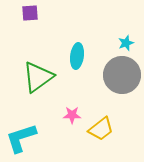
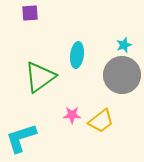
cyan star: moved 2 px left, 2 px down
cyan ellipse: moved 1 px up
green triangle: moved 2 px right
yellow trapezoid: moved 8 px up
